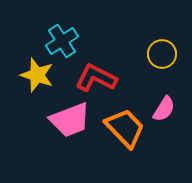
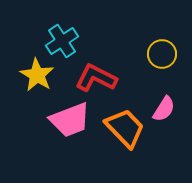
yellow star: rotated 12 degrees clockwise
